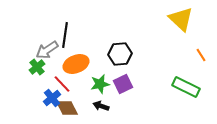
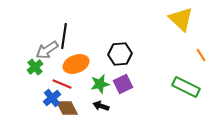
black line: moved 1 px left, 1 px down
green cross: moved 2 px left
red line: rotated 24 degrees counterclockwise
